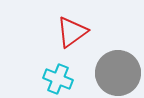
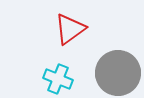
red triangle: moved 2 px left, 3 px up
